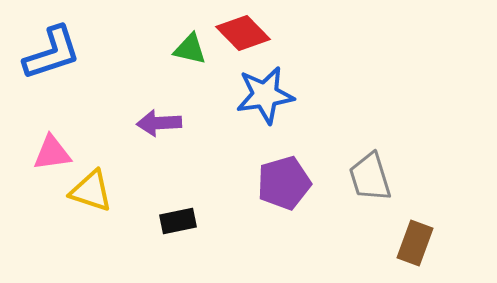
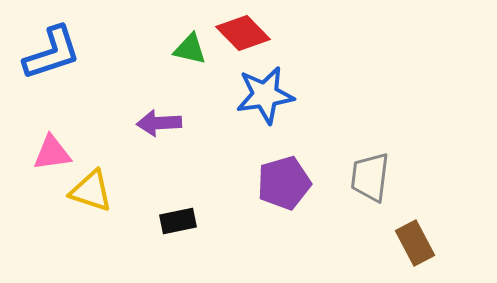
gray trapezoid: rotated 24 degrees clockwise
brown rectangle: rotated 48 degrees counterclockwise
